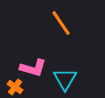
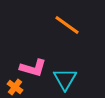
orange line: moved 6 px right, 2 px down; rotated 20 degrees counterclockwise
